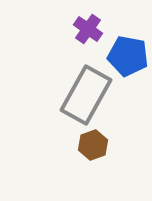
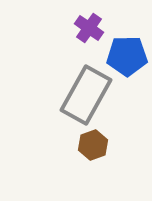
purple cross: moved 1 px right, 1 px up
blue pentagon: moved 1 px left; rotated 12 degrees counterclockwise
